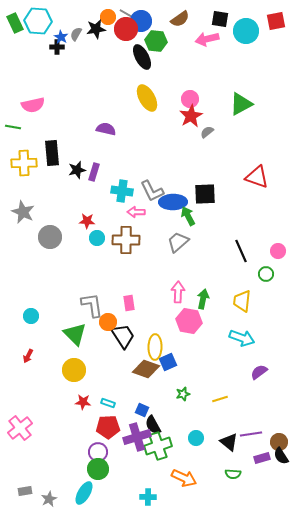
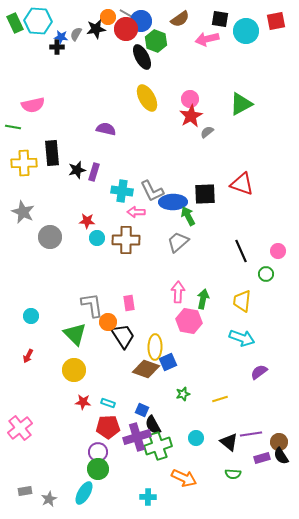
blue star at (61, 37): rotated 24 degrees counterclockwise
green hexagon at (156, 41): rotated 15 degrees clockwise
red triangle at (257, 177): moved 15 px left, 7 px down
